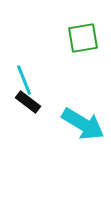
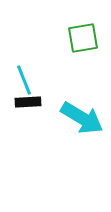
black rectangle: rotated 40 degrees counterclockwise
cyan arrow: moved 1 px left, 6 px up
